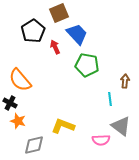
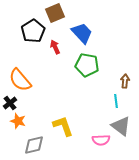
brown square: moved 4 px left
blue trapezoid: moved 5 px right, 1 px up
cyan line: moved 6 px right, 2 px down
black cross: rotated 24 degrees clockwise
yellow L-shape: rotated 50 degrees clockwise
